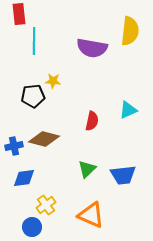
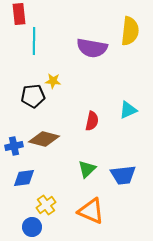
orange triangle: moved 4 px up
